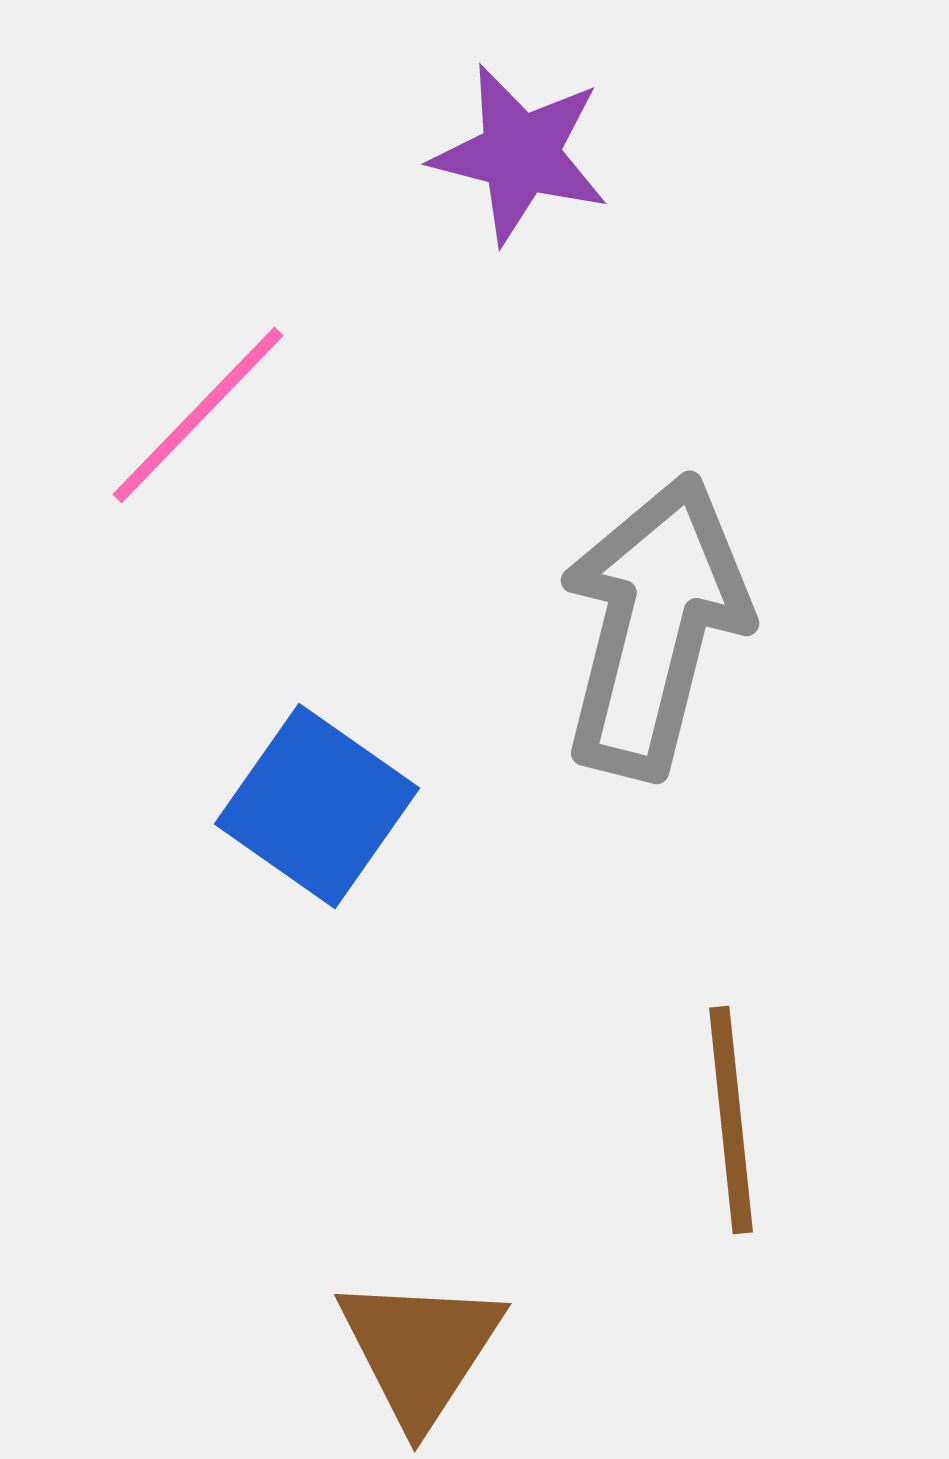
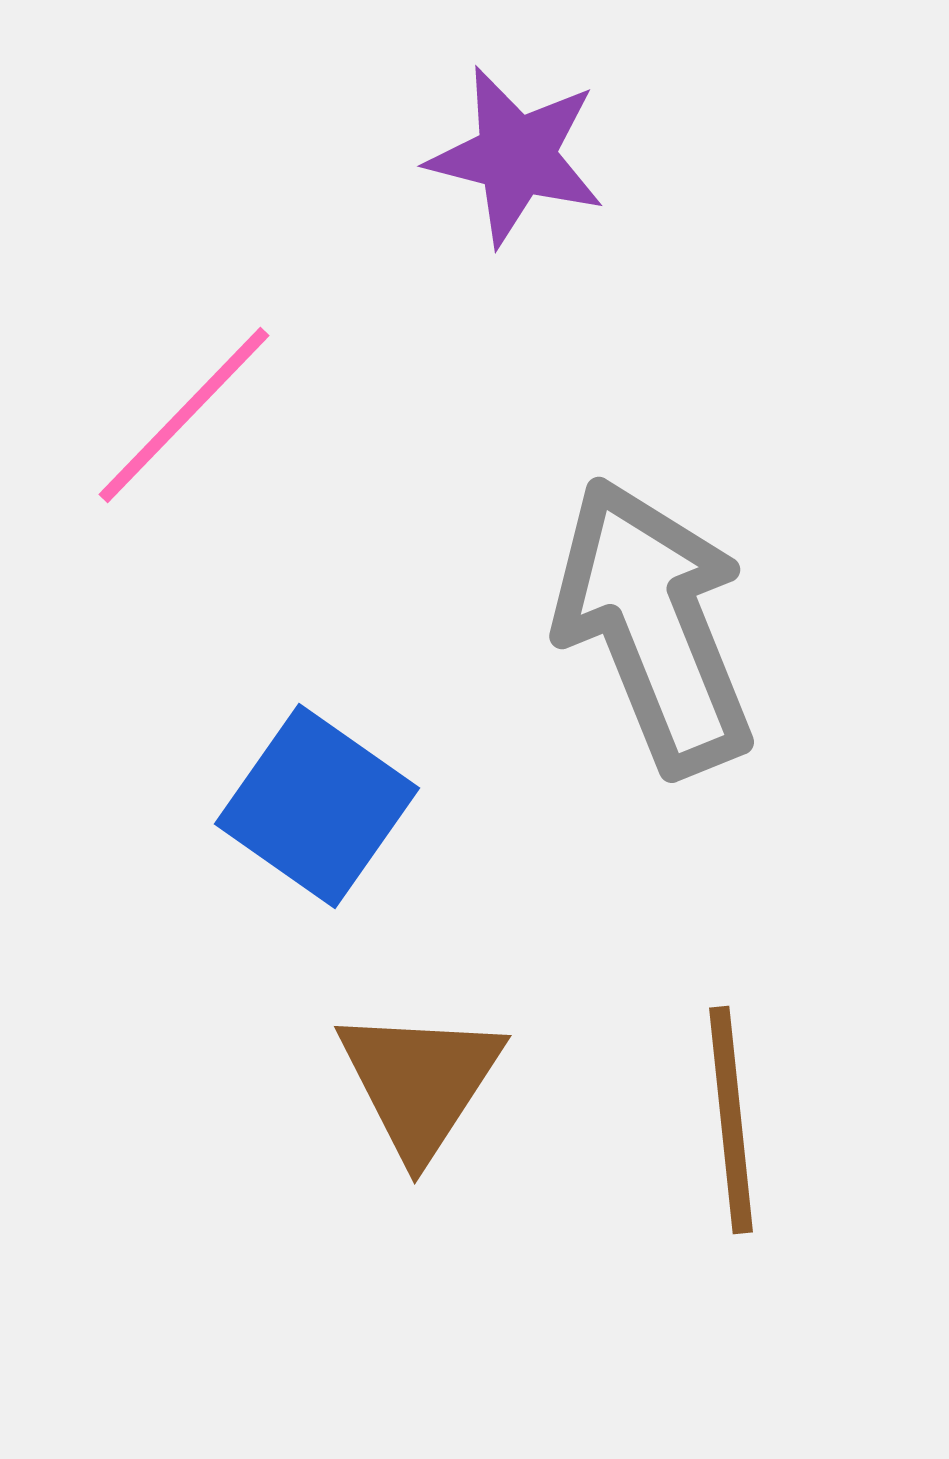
purple star: moved 4 px left, 2 px down
pink line: moved 14 px left
gray arrow: rotated 36 degrees counterclockwise
brown triangle: moved 268 px up
